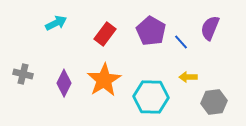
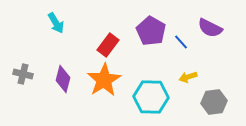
cyan arrow: rotated 85 degrees clockwise
purple semicircle: rotated 85 degrees counterclockwise
red rectangle: moved 3 px right, 11 px down
yellow arrow: rotated 18 degrees counterclockwise
purple diamond: moved 1 px left, 4 px up; rotated 12 degrees counterclockwise
